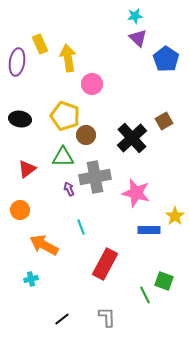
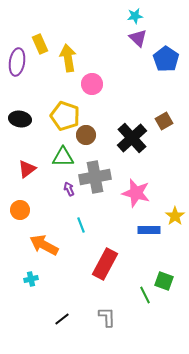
cyan line: moved 2 px up
